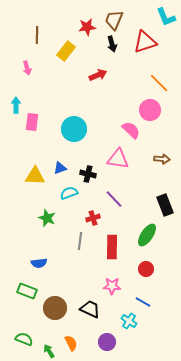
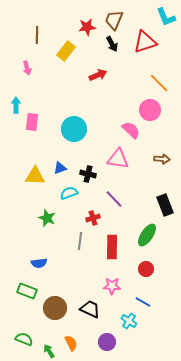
black arrow: rotated 14 degrees counterclockwise
